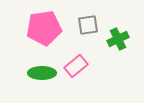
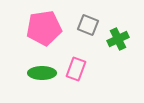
gray square: rotated 30 degrees clockwise
pink rectangle: moved 3 px down; rotated 30 degrees counterclockwise
